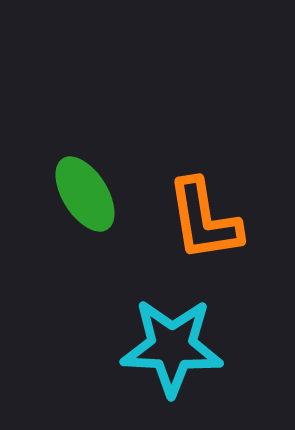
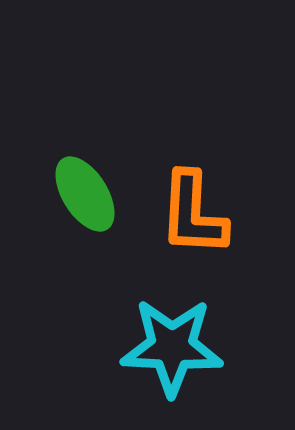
orange L-shape: moved 11 px left, 6 px up; rotated 12 degrees clockwise
